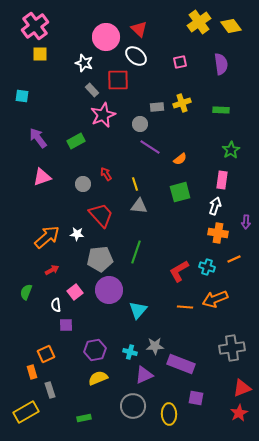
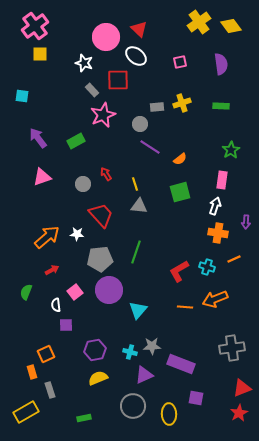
green rectangle at (221, 110): moved 4 px up
gray star at (155, 346): moved 3 px left
